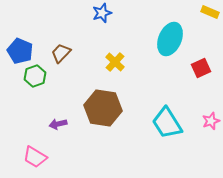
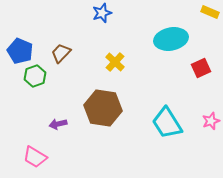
cyan ellipse: moved 1 px right; rotated 56 degrees clockwise
